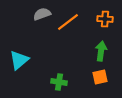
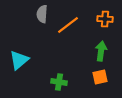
gray semicircle: rotated 66 degrees counterclockwise
orange line: moved 3 px down
